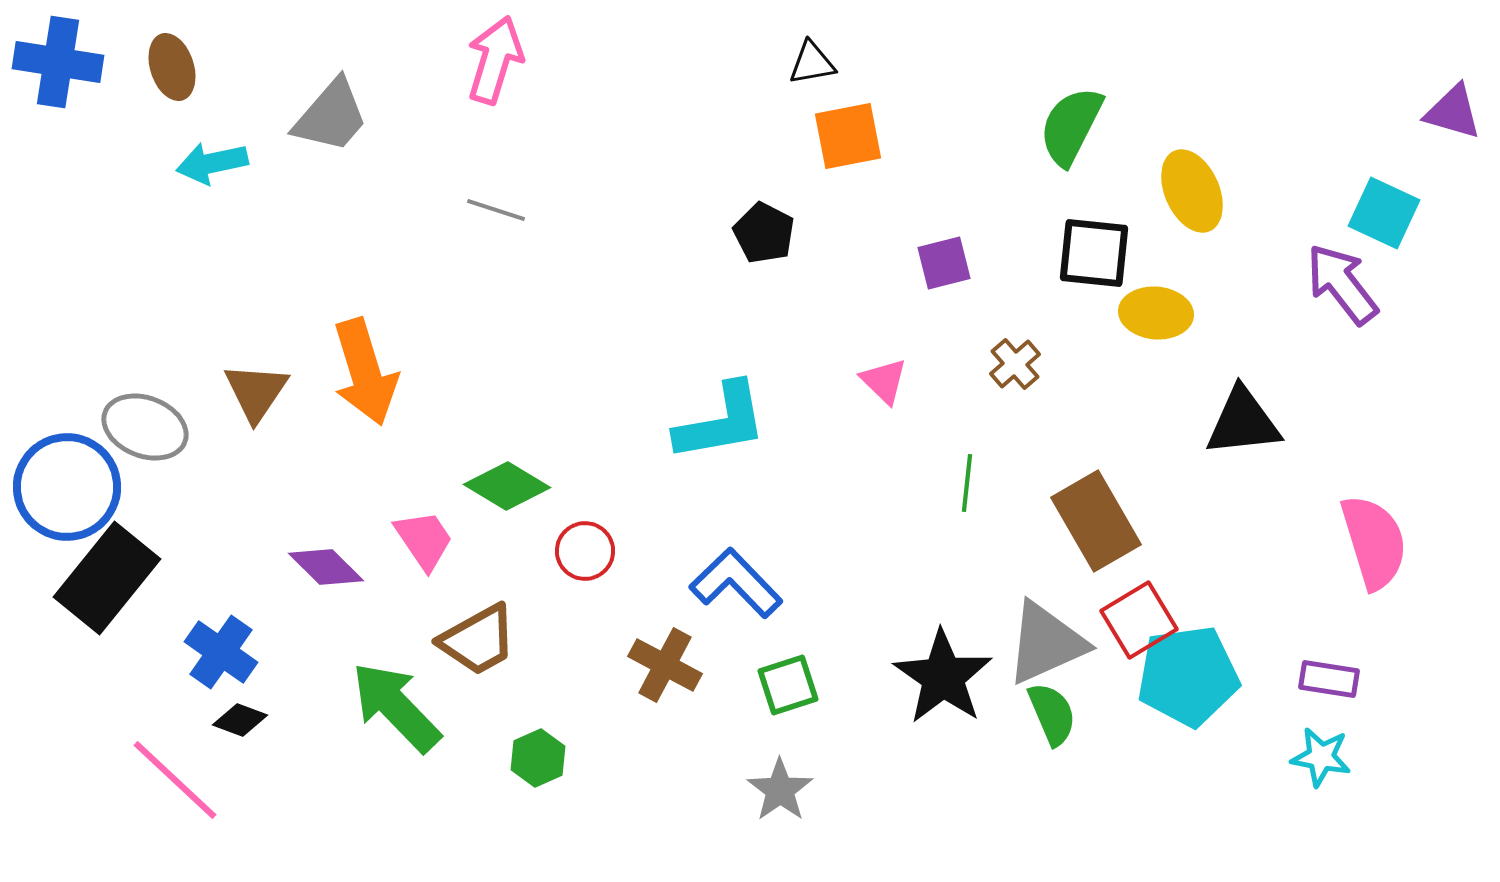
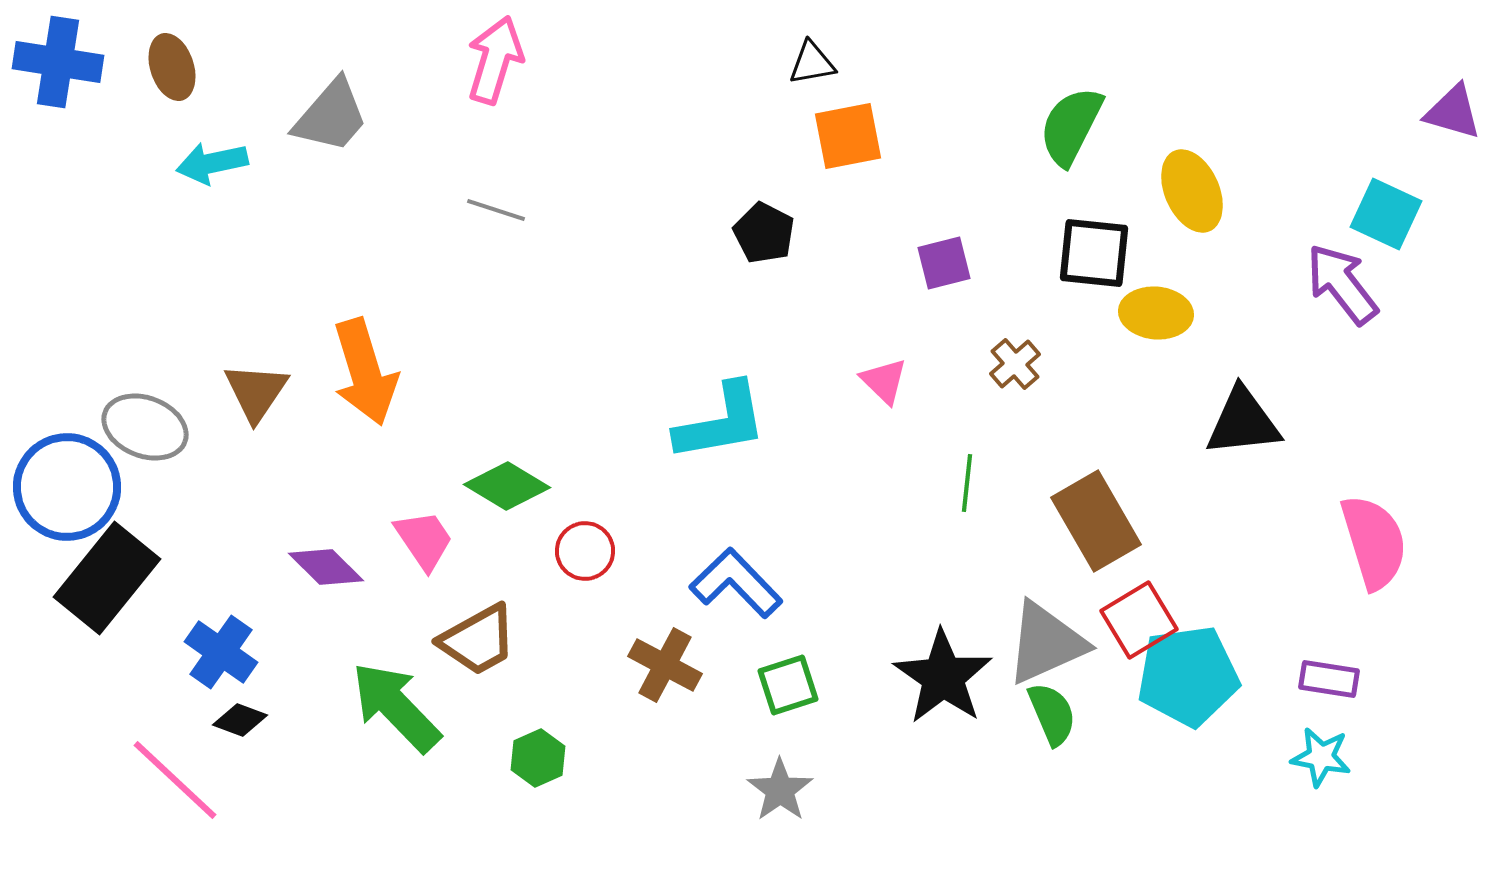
cyan square at (1384, 213): moved 2 px right, 1 px down
